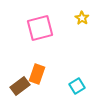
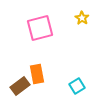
orange rectangle: rotated 30 degrees counterclockwise
